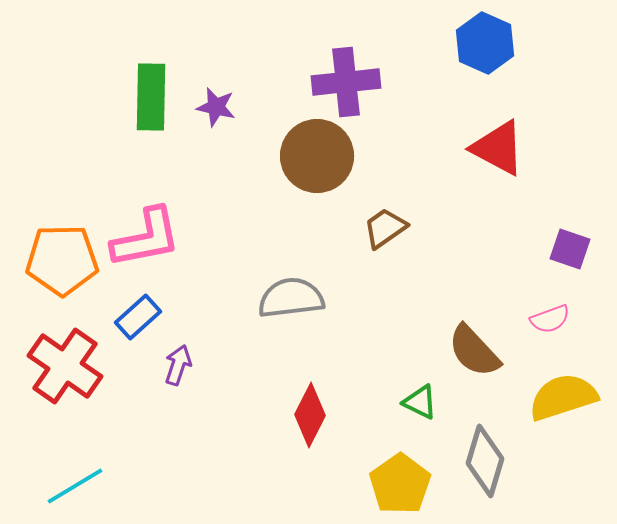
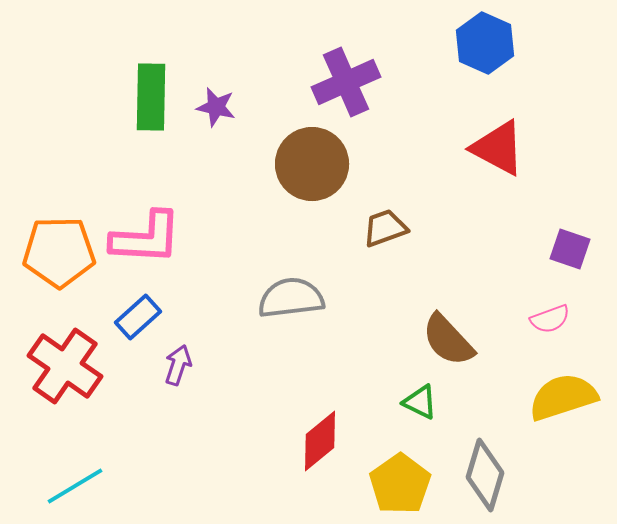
purple cross: rotated 18 degrees counterclockwise
brown circle: moved 5 px left, 8 px down
brown trapezoid: rotated 15 degrees clockwise
pink L-shape: rotated 14 degrees clockwise
orange pentagon: moved 3 px left, 8 px up
brown semicircle: moved 26 px left, 11 px up
red diamond: moved 10 px right, 26 px down; rotated 24 degrees clockwise
gray diamond: moved 14 px down
